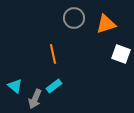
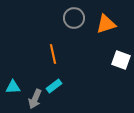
white square: moved 6 px down
cyan triangle: moved 2 px left, 1 px down; rotated 42 degrees counterclockwise
